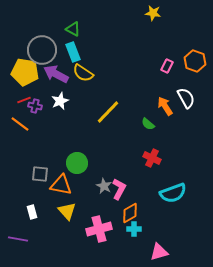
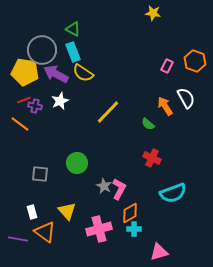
orange triangle: moved 16 px left, 47 px down; rotated 25 degrees clockwise
